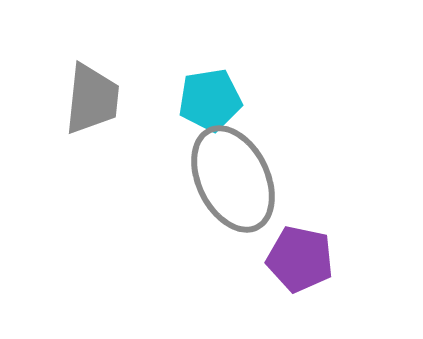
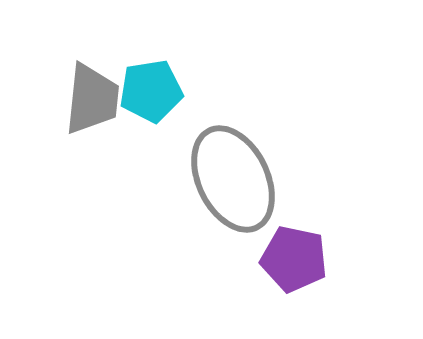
cyan pentagon: moved 59 px left, 9 px up
purple pentagon: moved 6 px left
